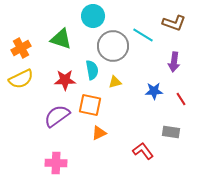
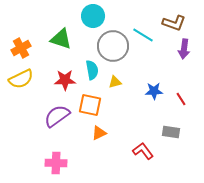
purple arrow: moved 10 px right, 13 px up
